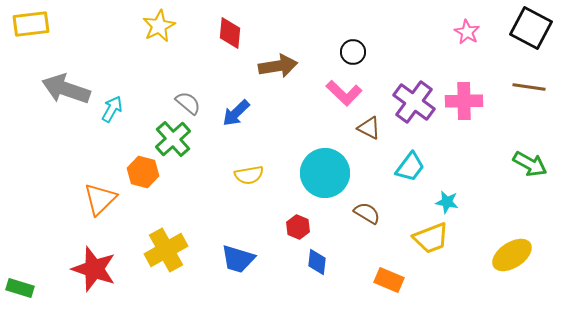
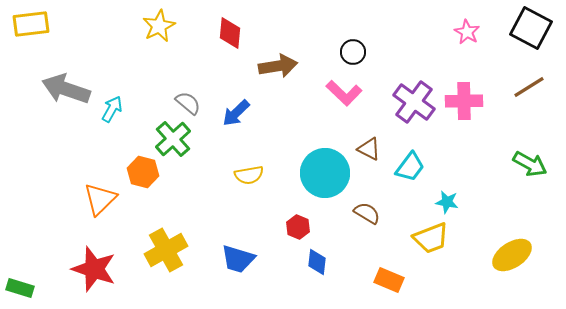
brown line: rotated 40 degrees counterclockwise
brown triangle: moved 21 px down
